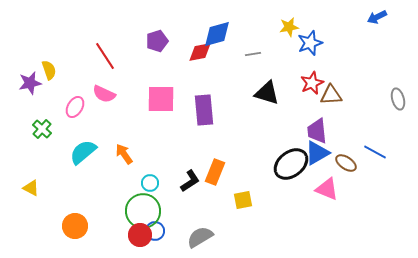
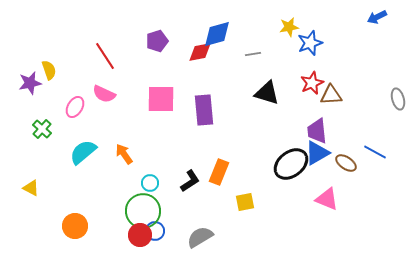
orange rectangle: moved 4 px right
pink triangle: moved 10 px down
yellow square: moved 2 px right, 2 px down
